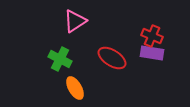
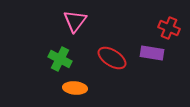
pink triangle: rotated 20 degrees counterclockwise
red cross: moved 17 px right, 8 px up
orange ellipse: rotated 55 degrees counterclockwise
